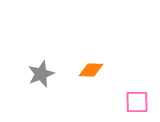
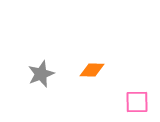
orange diamond: moved 1 px right
